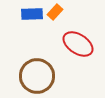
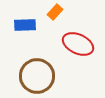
blue rectangle: moved 7 px left, 11 px down
red ellipse: rotated 8 degrees counterclockwise
